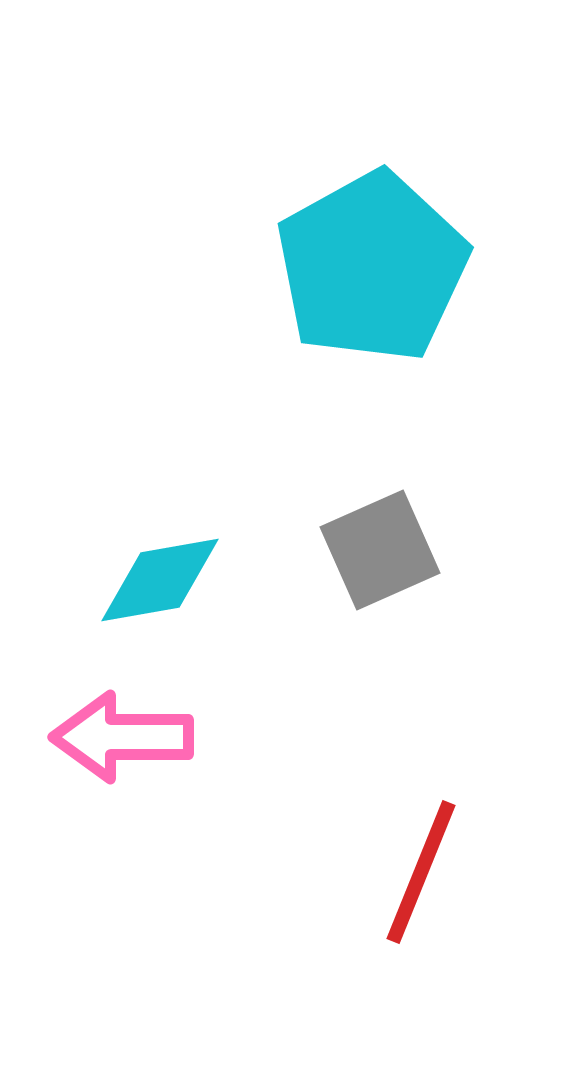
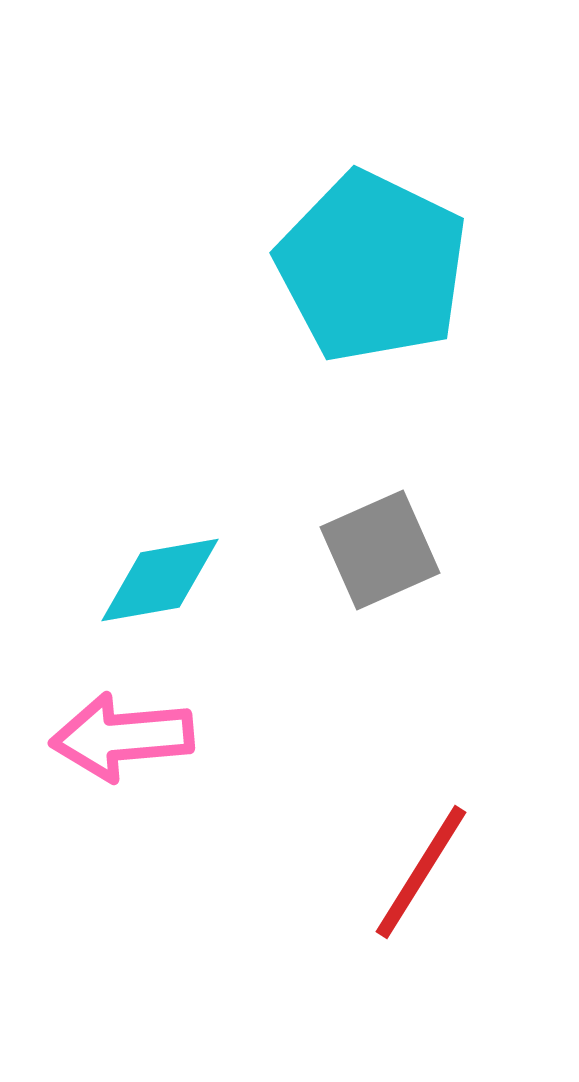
cyan pentagon: rotated 17 degrees counterclockwise
pink arrow: rotated 5 degrees counterclockwise
red line: rotated 10 degrees clockwise
